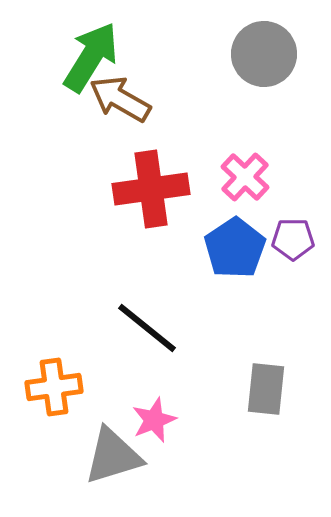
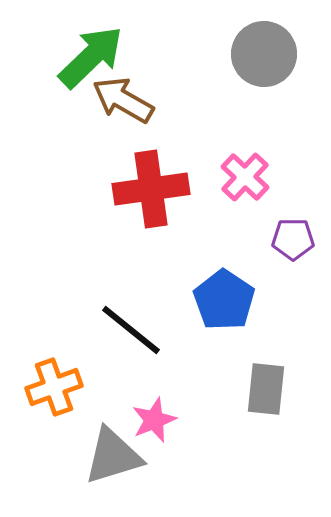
green arrow: rotated 14 degrees clockwise
brown arrow: moved 3 px right, 1 px down
blue pentagon: moved 11 px left, 52 px down; rotated 4 degrees counterclockwise
black line: moved 16 px left, 2 px down
orange cross: rotated 12 degrees counterclockwise
